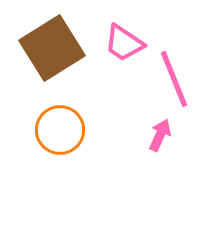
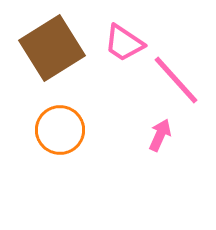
pink line: moved 2 px right, 1 px down; rotated 20 degrees counterclockwise
